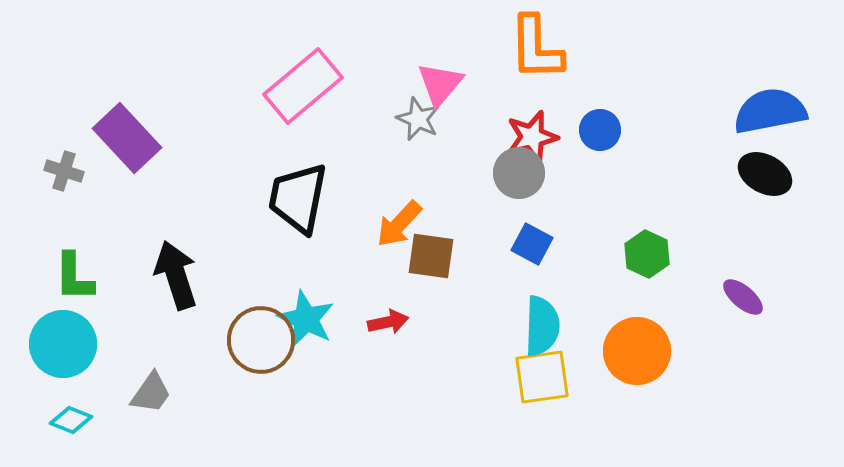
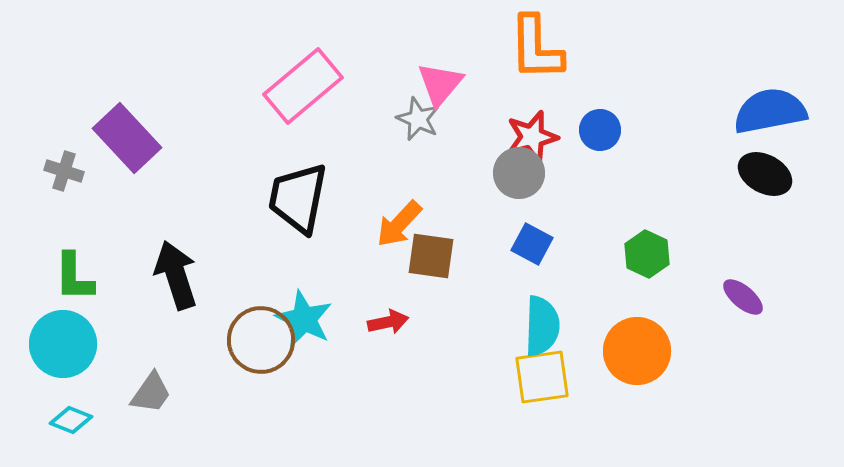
cyan star: moved 2 px left
